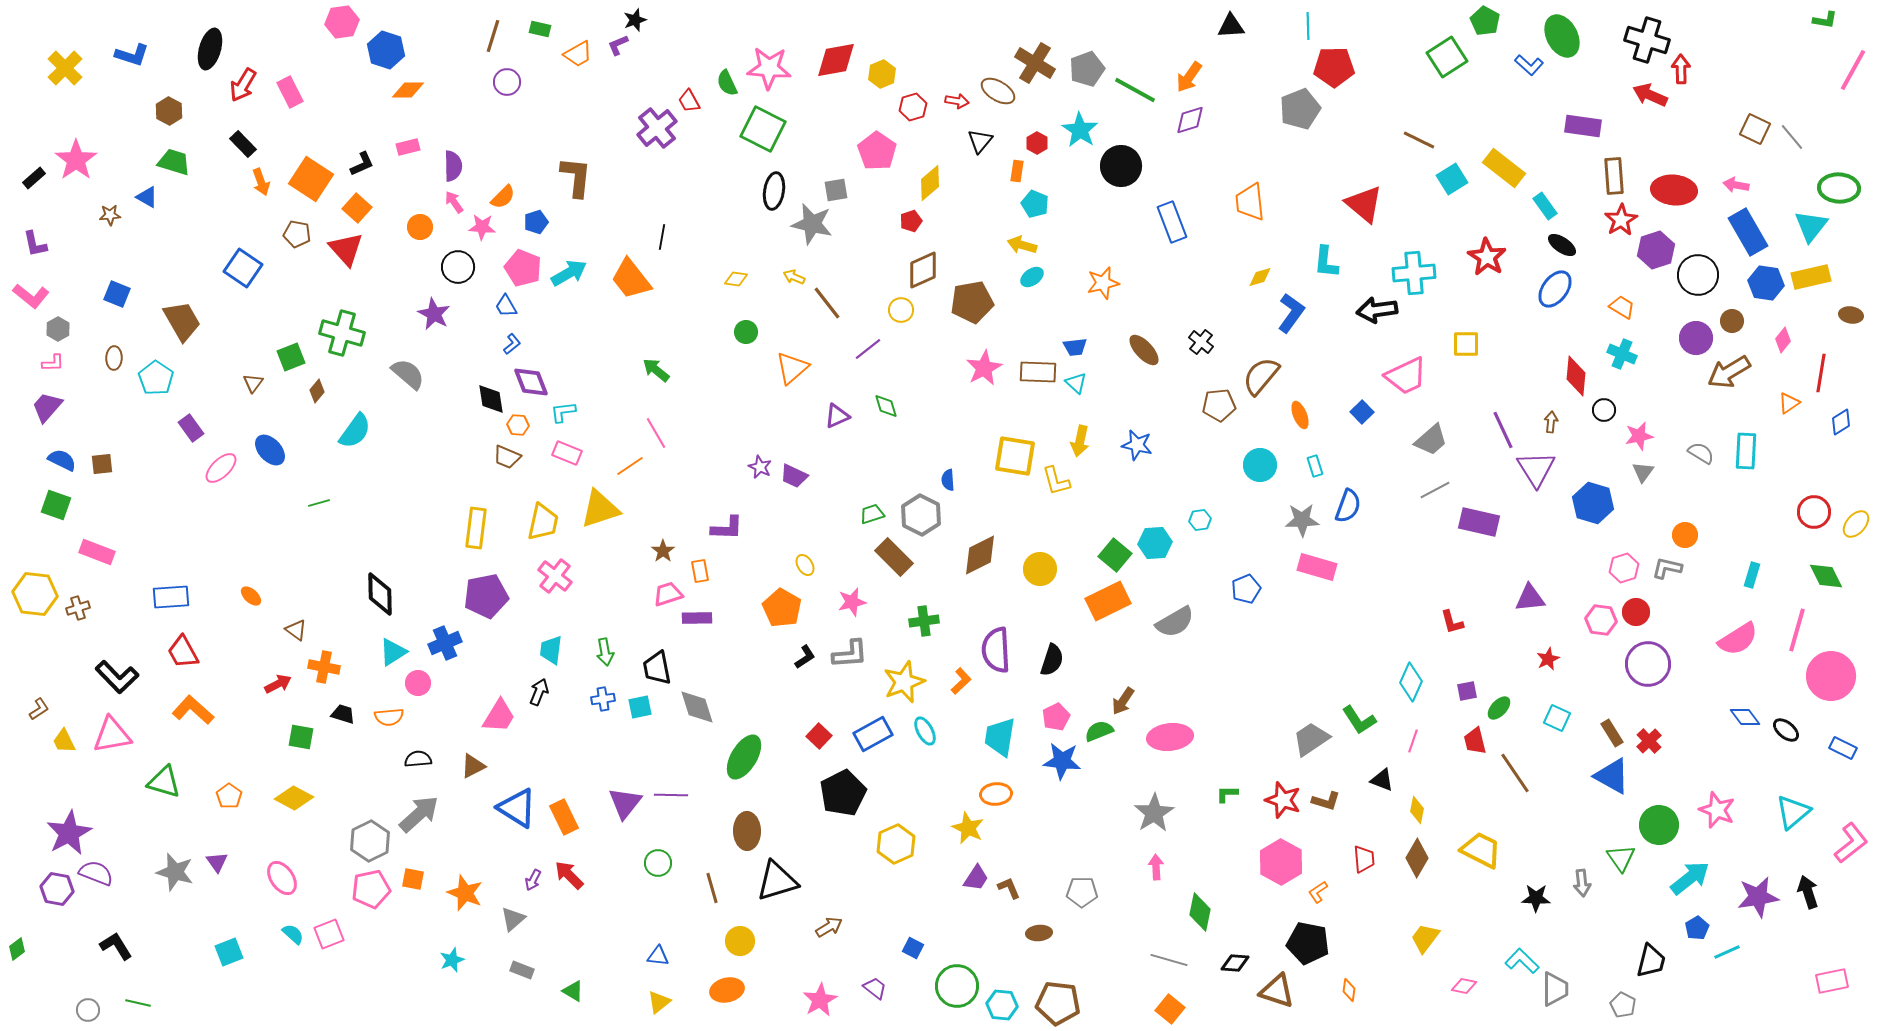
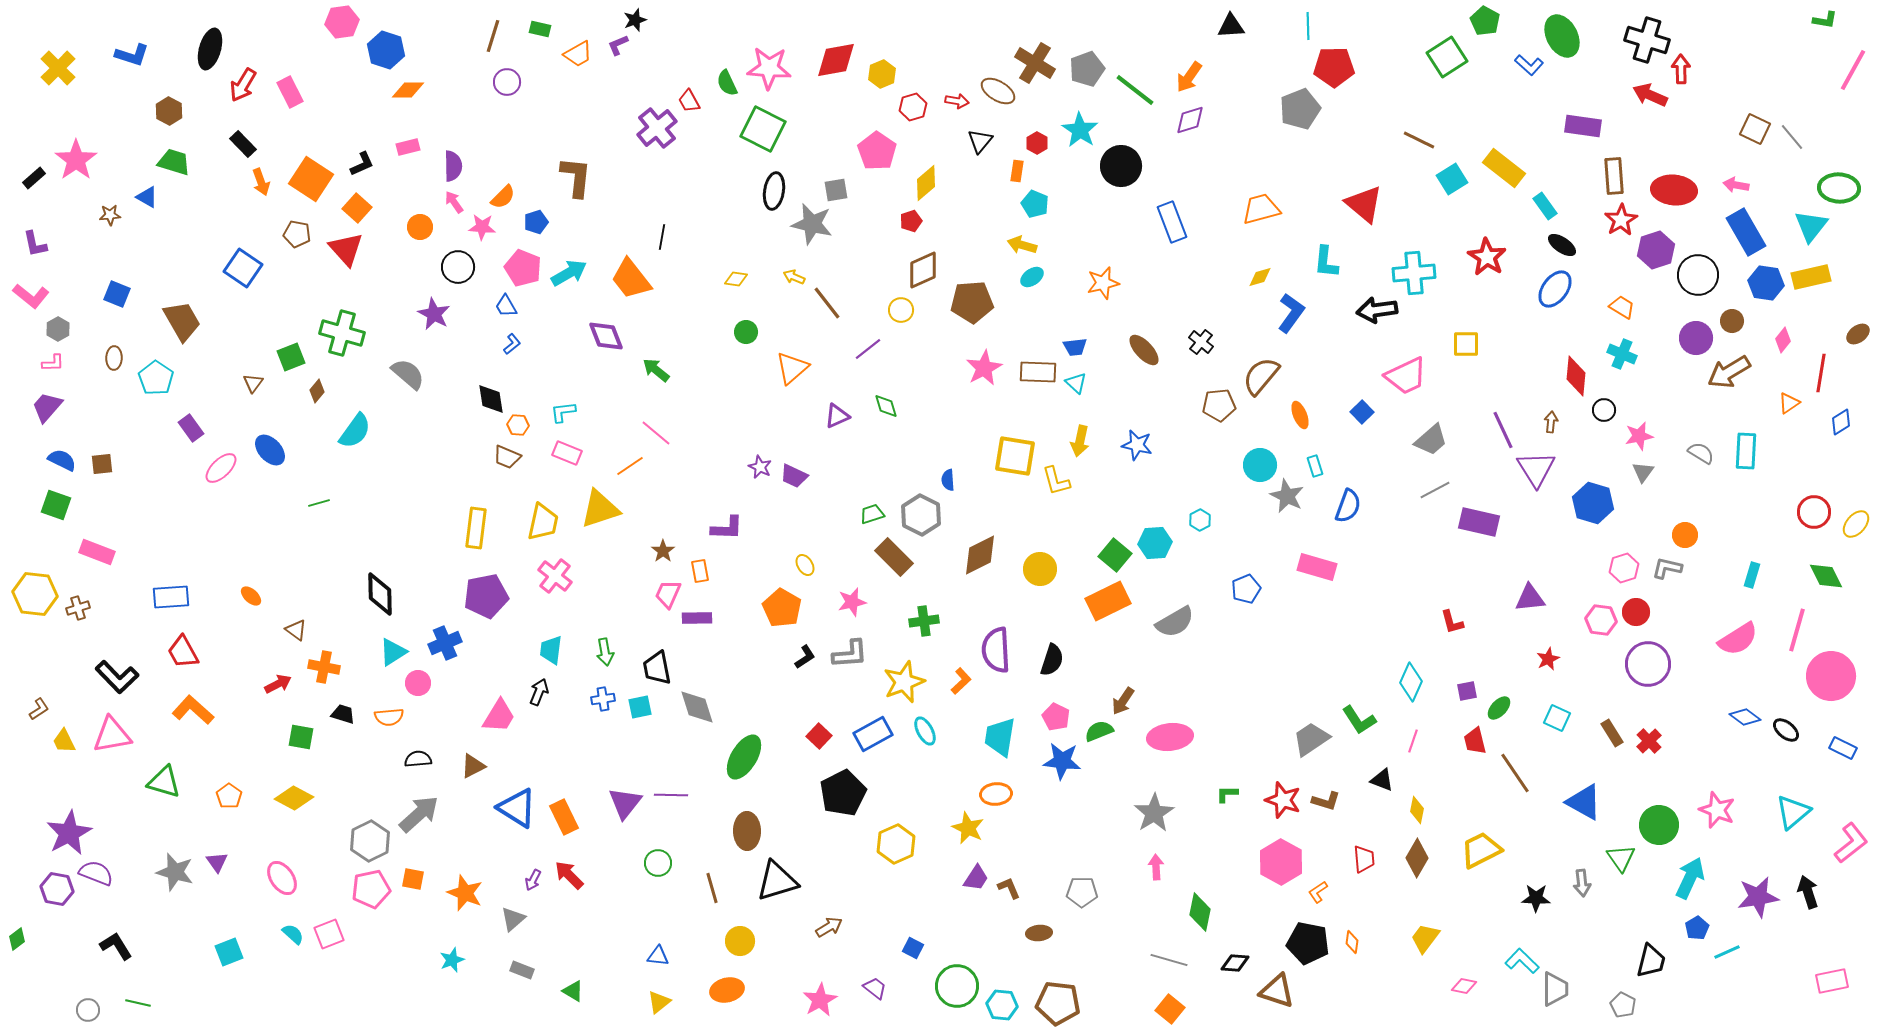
yellow cross at (65, 68): moved 7 px left
green line at (1135, 90): rotated 9 degrees clockwise
yellow diamond at (930, 183): moved 4 px left
orange trapezoid at (1250, 202): moved 11 px right, 7 px down; rotated 81 degrees clockwise
blue rectangle at (1748, 232): moved 2 px left
brown pentagon at (972, 302): rotated 6 degrees clockwise
brown ellipse at (1851, 315): moved 7 px right, 19 px down; rotated 45 degrees counterclockwise
purple diamond at (531, 382): moved 75 px right, 46 px up
pink line at (656, 433): rotated 20 degrees counterclockwise
cyan hexagon at (1200, 520): rotated 20 degrees counterclockwise
gray star at (1302, 520): moved 15 px left, 24 px up; rotated 28 degrees clockwise
pink trapezoid at (668, 594): rotated 48 degrees counterclockwise
pink pentagon at (1056, 717): rotated 20 degrees counterclockwise
blue diamond at (1745, 717): rotated 16 degrees counterclockwise
blue triangle at (1612, 776): moved 28 px left, 26 px down
yellow trapezoid at (1481, 850): rotated 54 degrees counterclockwise
cyan arrow at (1690, 878): rotated 27 degrees counterclockwise
green diamond at (17, 949): moved 10 px up
orange diamond at (1349, 990): moved 3 px right, 48 px up
